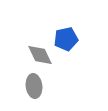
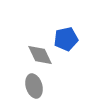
gray ellipse: rotated 10 degrees counterclockwise
